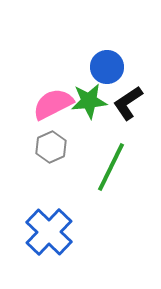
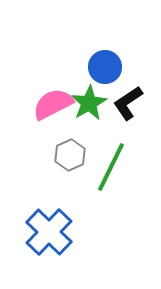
blue circle: moved 2 px left
green star: moved 2 px down; rotated 24 degrees counterclockwise
gray hexagon: moved 19 px right, 8 px down
